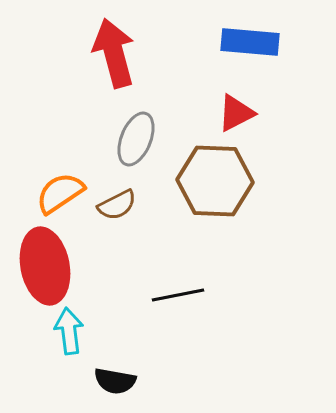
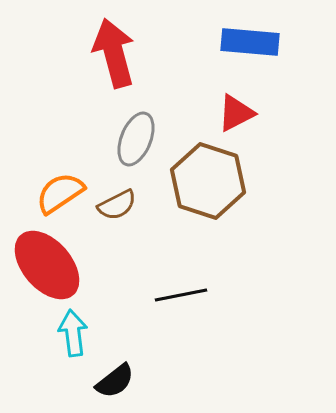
brown hexagon: moved 7 px left; rotated 16 degrees clockwise
red ellipse: moved 2 px right, 1 px up; rotated 30 degrees counterclockwise
black line: moved 3 px right
cyan arrow: moved 4 px right, 2 px down
black semicircle: rotated 48 degrees counterclockwise
